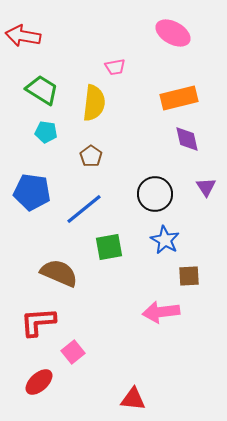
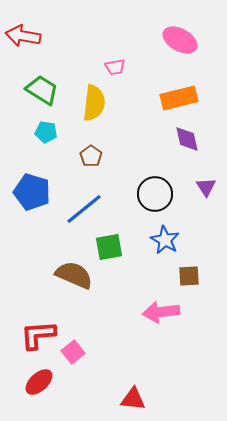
pink ellipse: moved 7 px right, 7 px down
blue pentagon: rotated 9 degrees clockwise
brown semicircle: moved 15 px right, 2 px down
red L-shape: moved 13 px down
